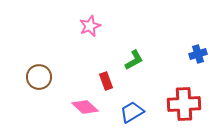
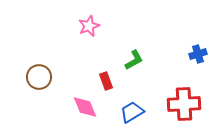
pink star: moved 1 px left
pink diamond: rotated 24 degrees clockwise
